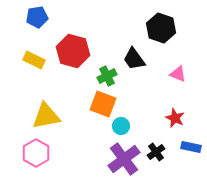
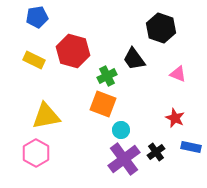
cyan circle: moved 4 px down
